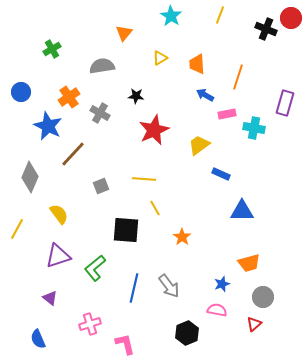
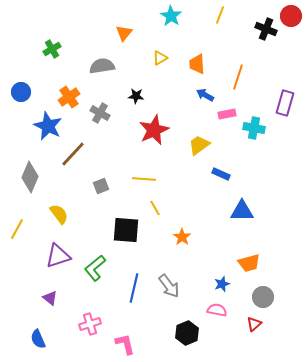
red circle at (291, 18): moved 2 px up
